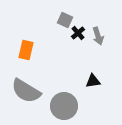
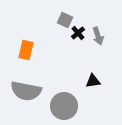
gray semicircle: rotated 20 degrees counterclockwise
